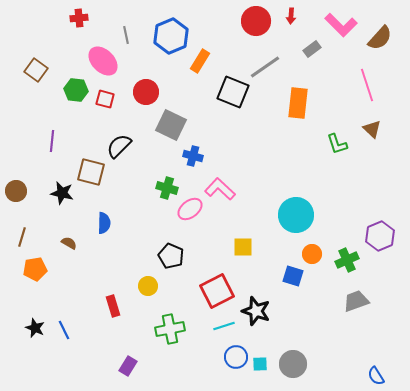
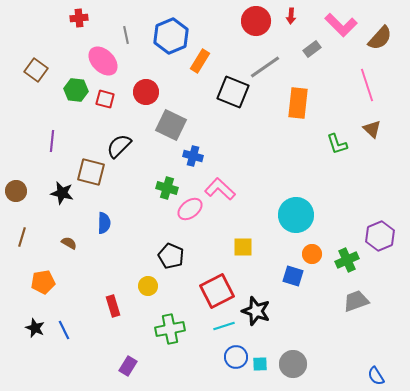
orange pentagon at (35, 269): moved 8 px right, 13 px down
